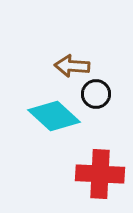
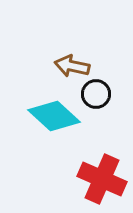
brown arrow: rotated 8 degrees clockwise
red cross: moved 2 px right, 5 px down; rotated 21 degrees clockwise
